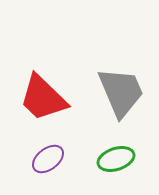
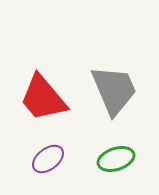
gray trapezoid: moved 7 px left, 2 px up
red trapezoid: rotated 6 degrees clockwise
